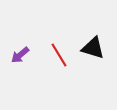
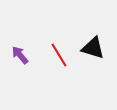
purple arrow: rotated 90 degrees clockwise
